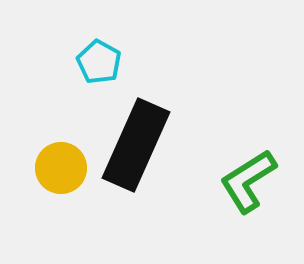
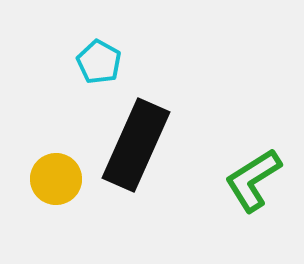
yellow circle: moved 5 px left, 11 px down
green L-shape: moved 5 px right, 1 px up
